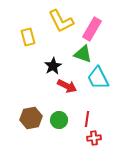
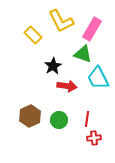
yellow rectangle: moved 5 px right, 2 px up; rotated 30 degrees counterclockwise
red arrow: rotated 18 degrees counterclockwise
brown hexagon: moved 1 px left, 2 px up; rotated 15 degrees counterclockwise
